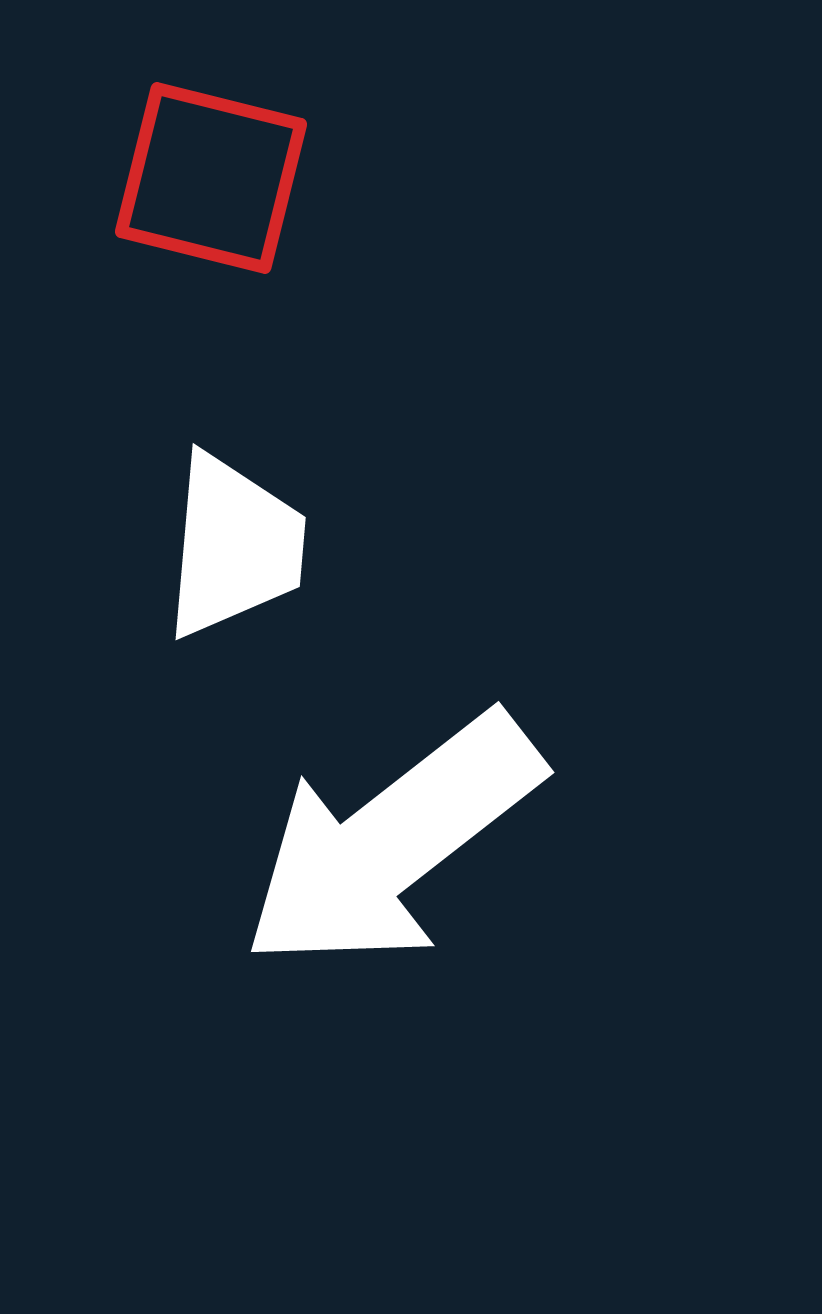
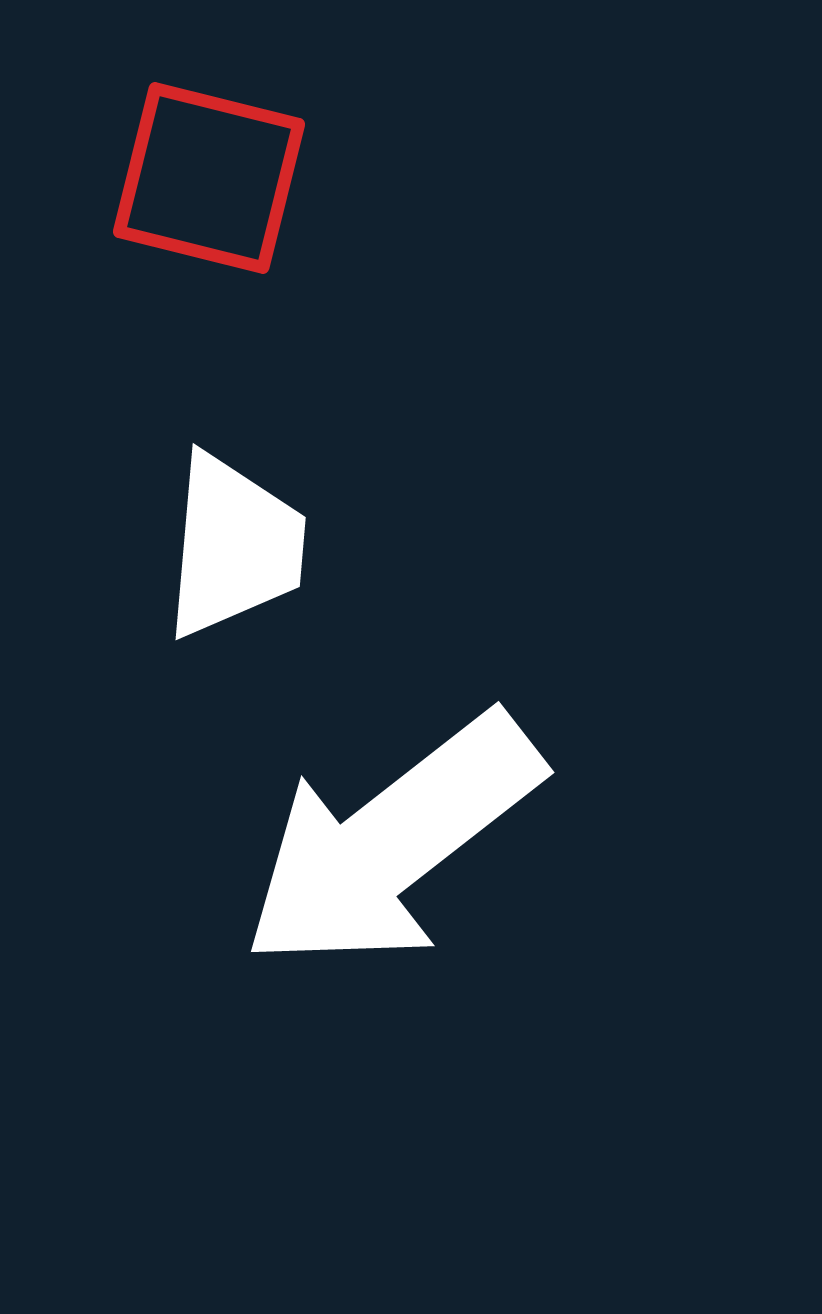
red square: moved 2 px left
